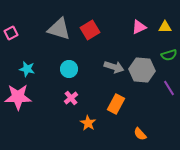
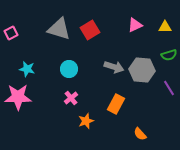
pink triangle: moved 4 px left, 2 px up
orange star: moved 2 px left, 2 px up; rotated 21 degrees clockwise
